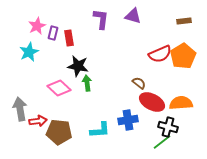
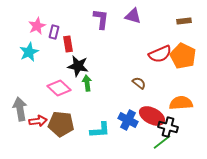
purple rectangle: moved 1 px right, 1 px up
red rectangle: moved 1 px left, 6 px down
orange pentagon: rotated 15 degrees counterclockwise
red ellipse: moved 14 px down
blue cross: rotated 36 degrees clockwise
brown pentagon: moved 2 px right, 8 px up
